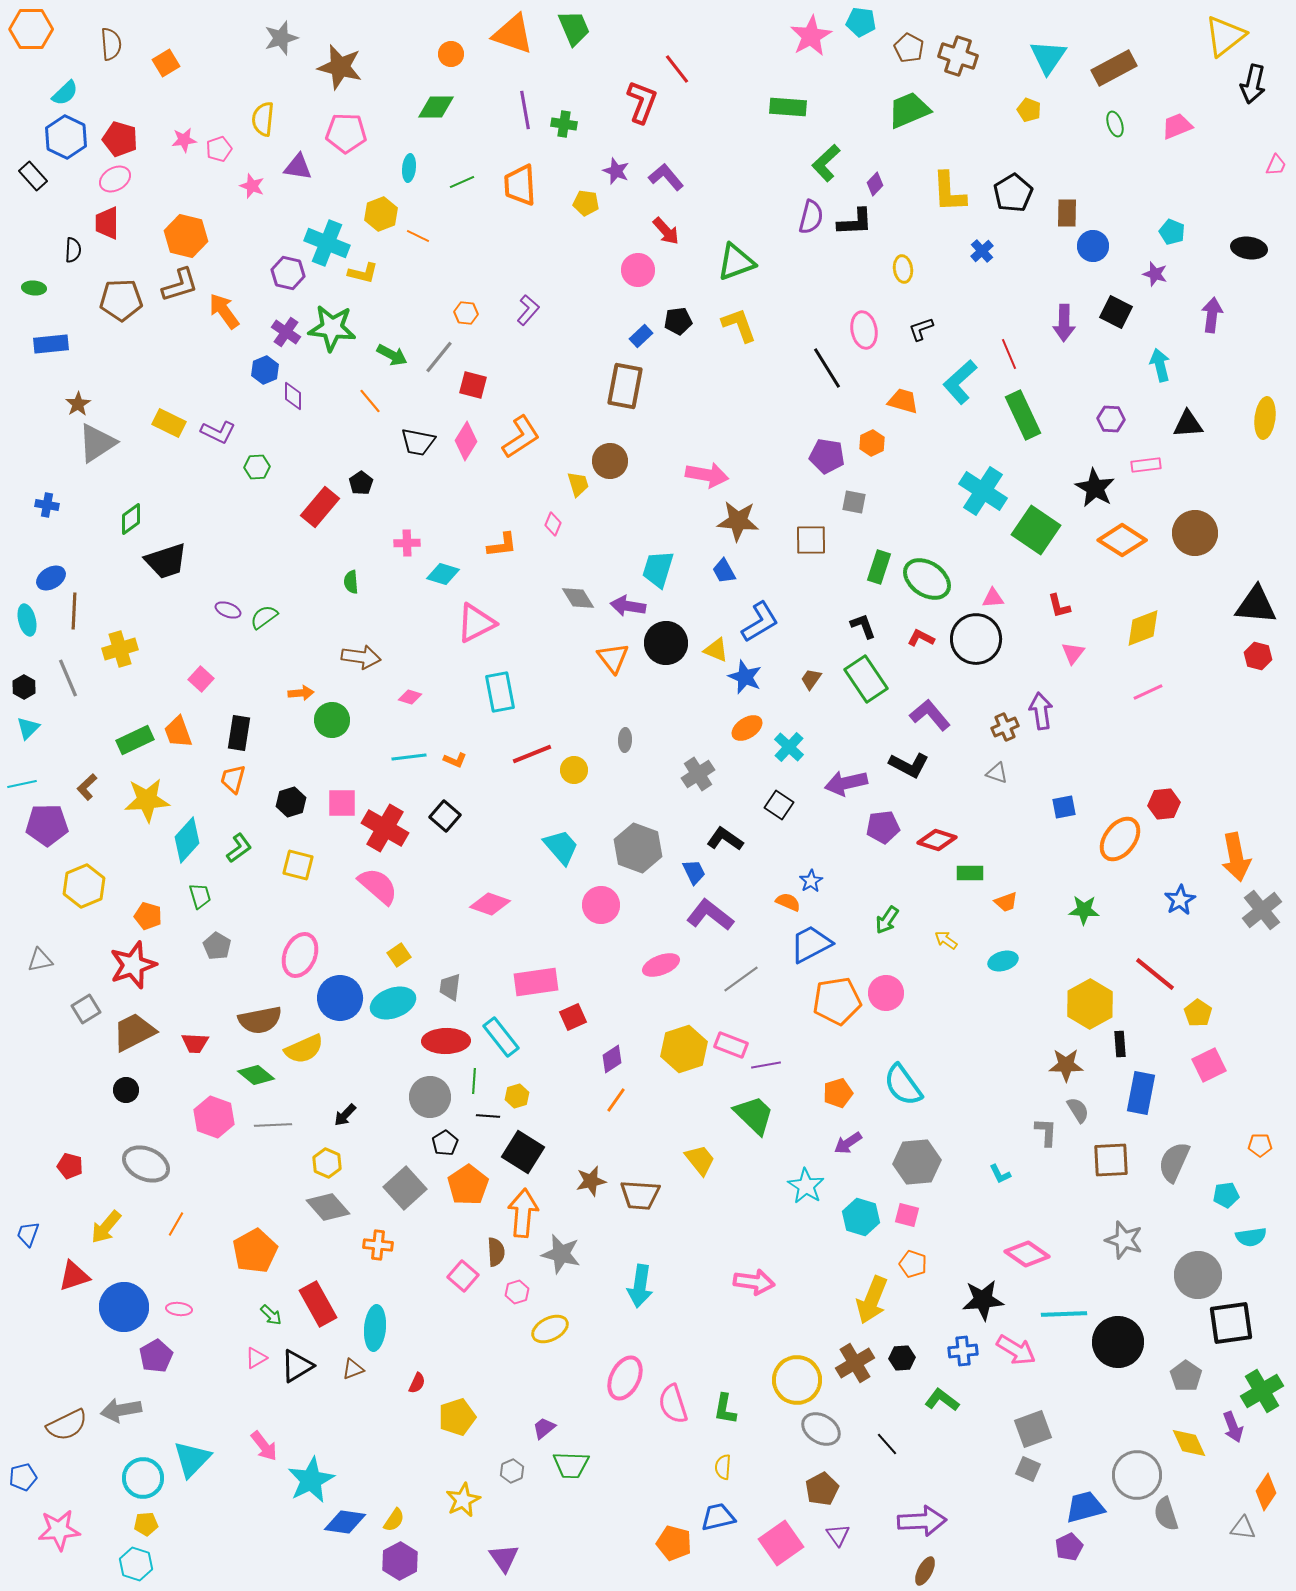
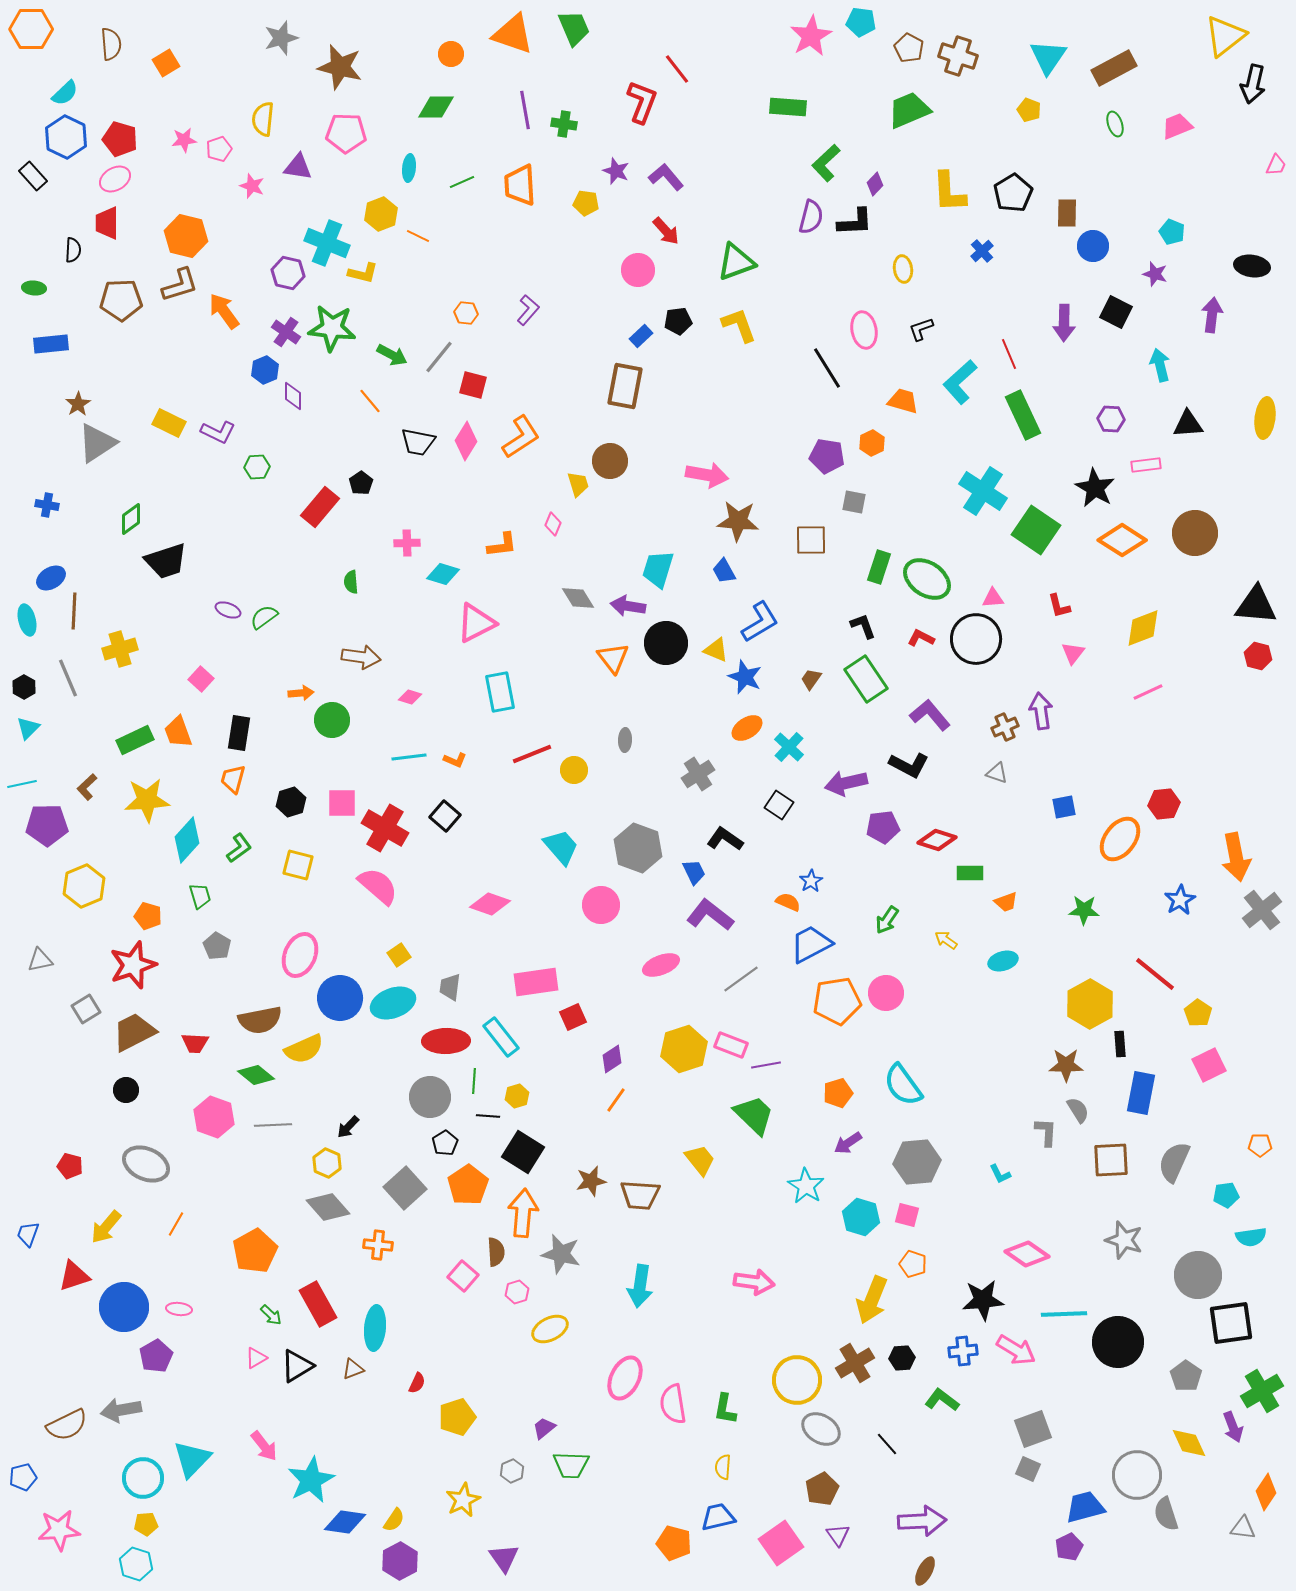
black ellipse at (1249, 248): moved 3 px right, 18 px down
black arrow at (345, 1115): moved 3 px right, 12 px down
pink semicircle at (673, 1404): rotated 9 degrees clockwise
